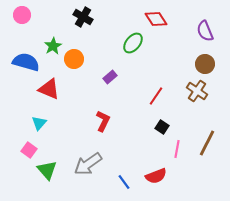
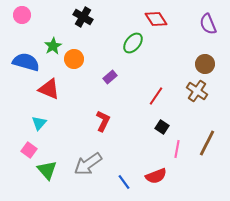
purple semicircle: moved 3 px right, 7 px up
